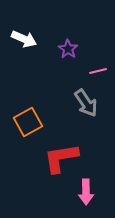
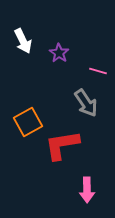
white arrow: moved 1 px left, 2 px down; rotated 40 degrees clockwise
purple star: moved 9 px left, 4 px down
pink line: rotated 30 degrees clockwise
red L-shape: moved 1 px right, 13 px up
pink arrow: moved 1 px right, 2 px up
